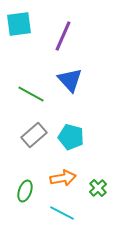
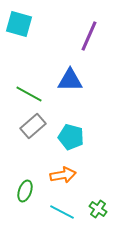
cyan square: rotated 24 degrees clockwise
purple line: moved 26 px right
blue triangle: rotated 48 degrees counterclockwise
green line: moved 2 px left
gray rectangle: moved 1 px left, 9 px up
orange arrow: moved 3 px up
green cross: moved 21 px down; rotated 12 degrees counterclockwise
cyan line: moved 1 px up
